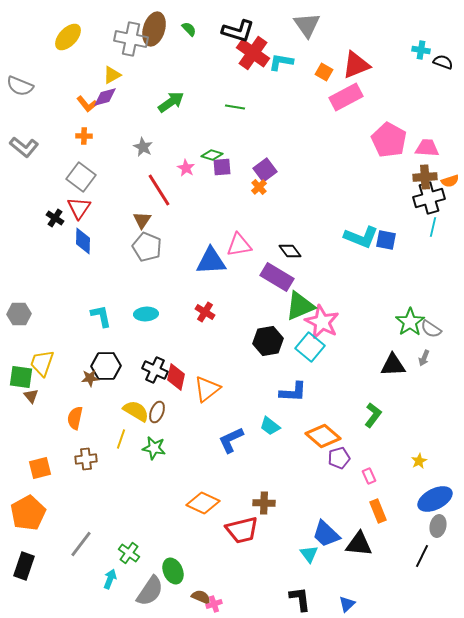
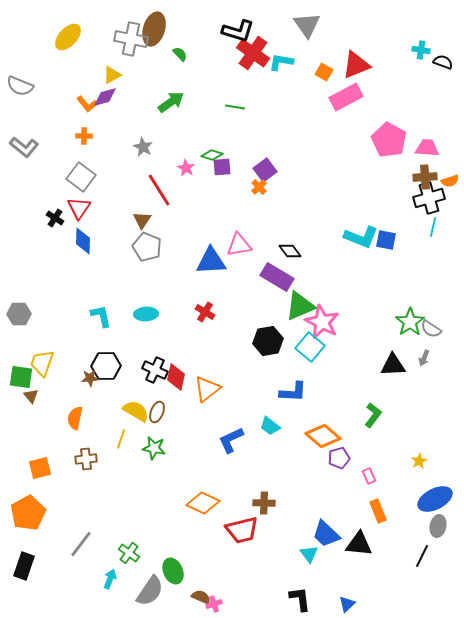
green semicircle at (189, 29): moved 9 px left, 25 px down
